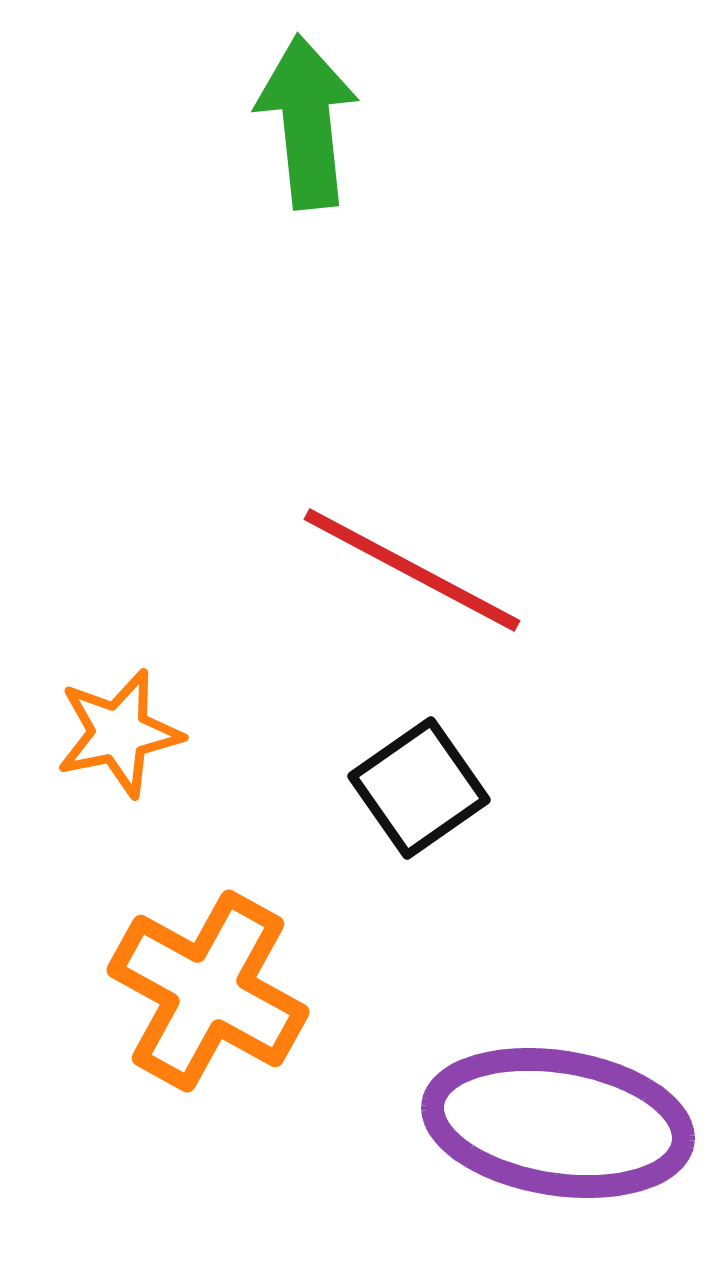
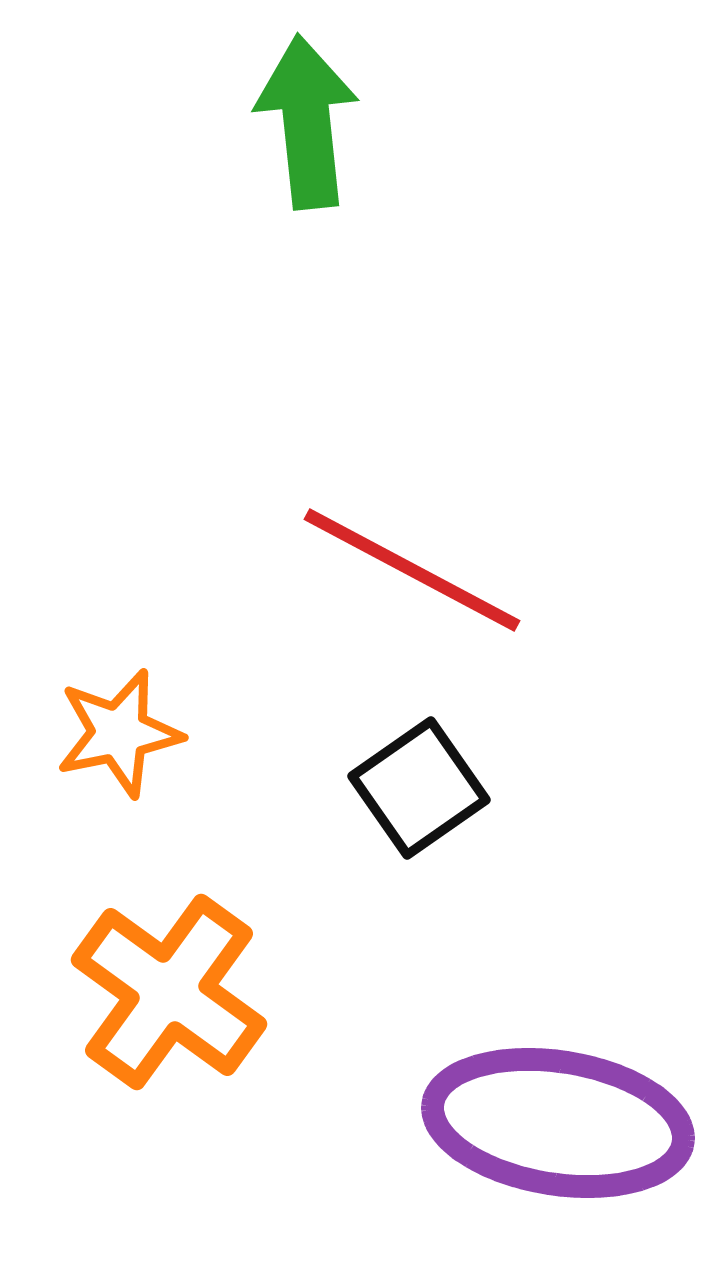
orange cross: moved 39 px left, 1 px down; rotated 7 degrees clockwise
